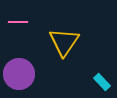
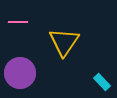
purple circle: moved 1 px right, 1 px up
